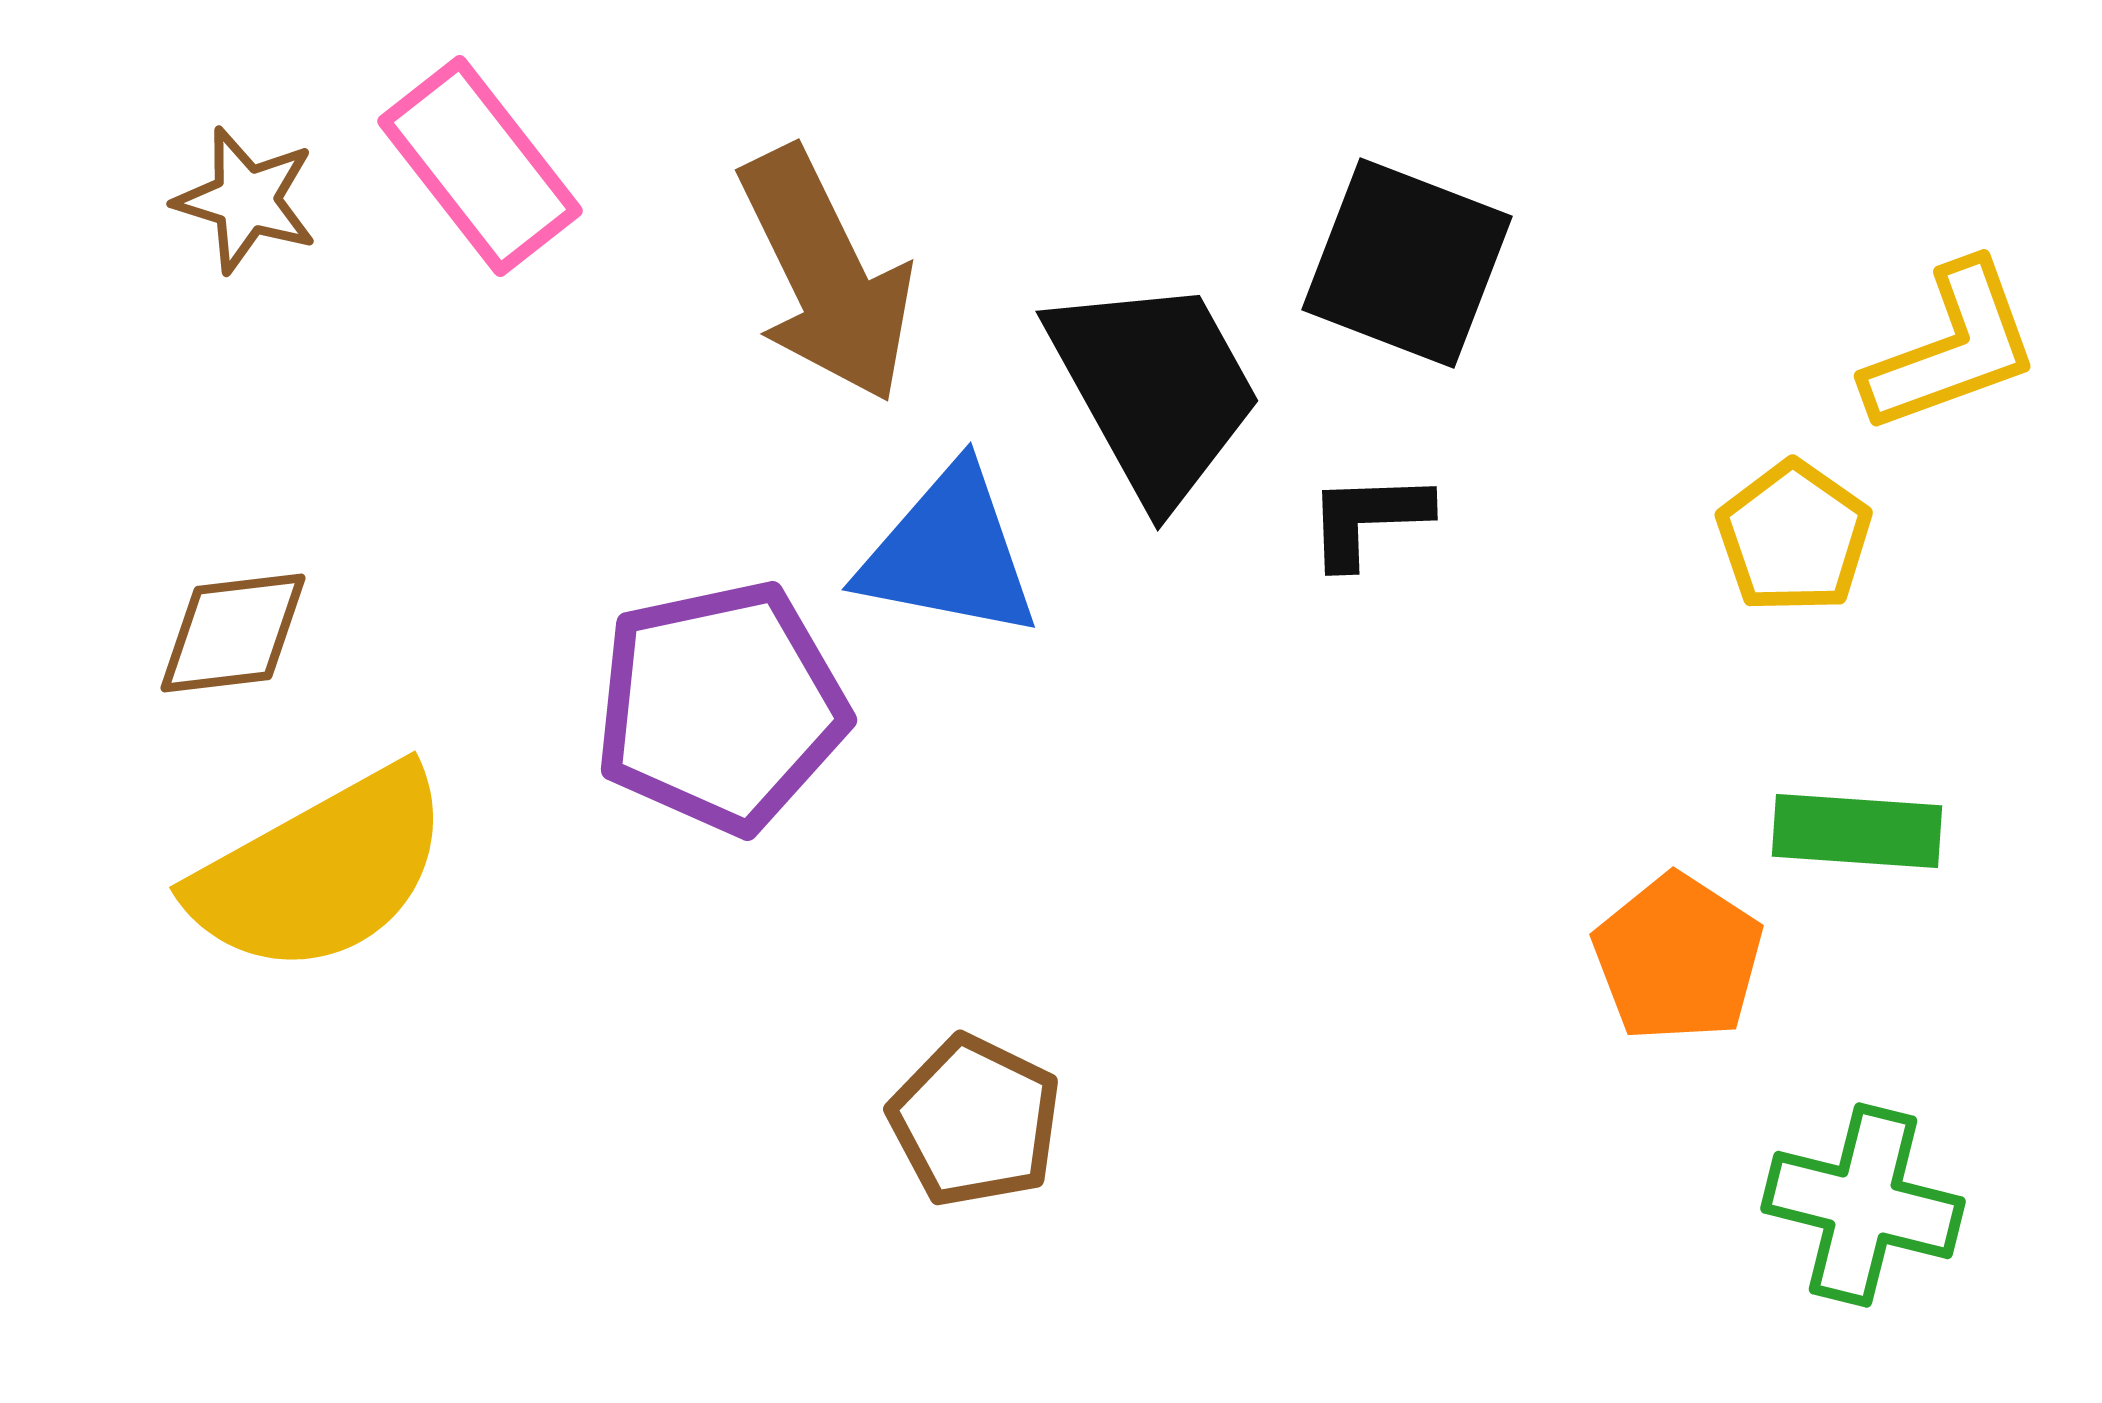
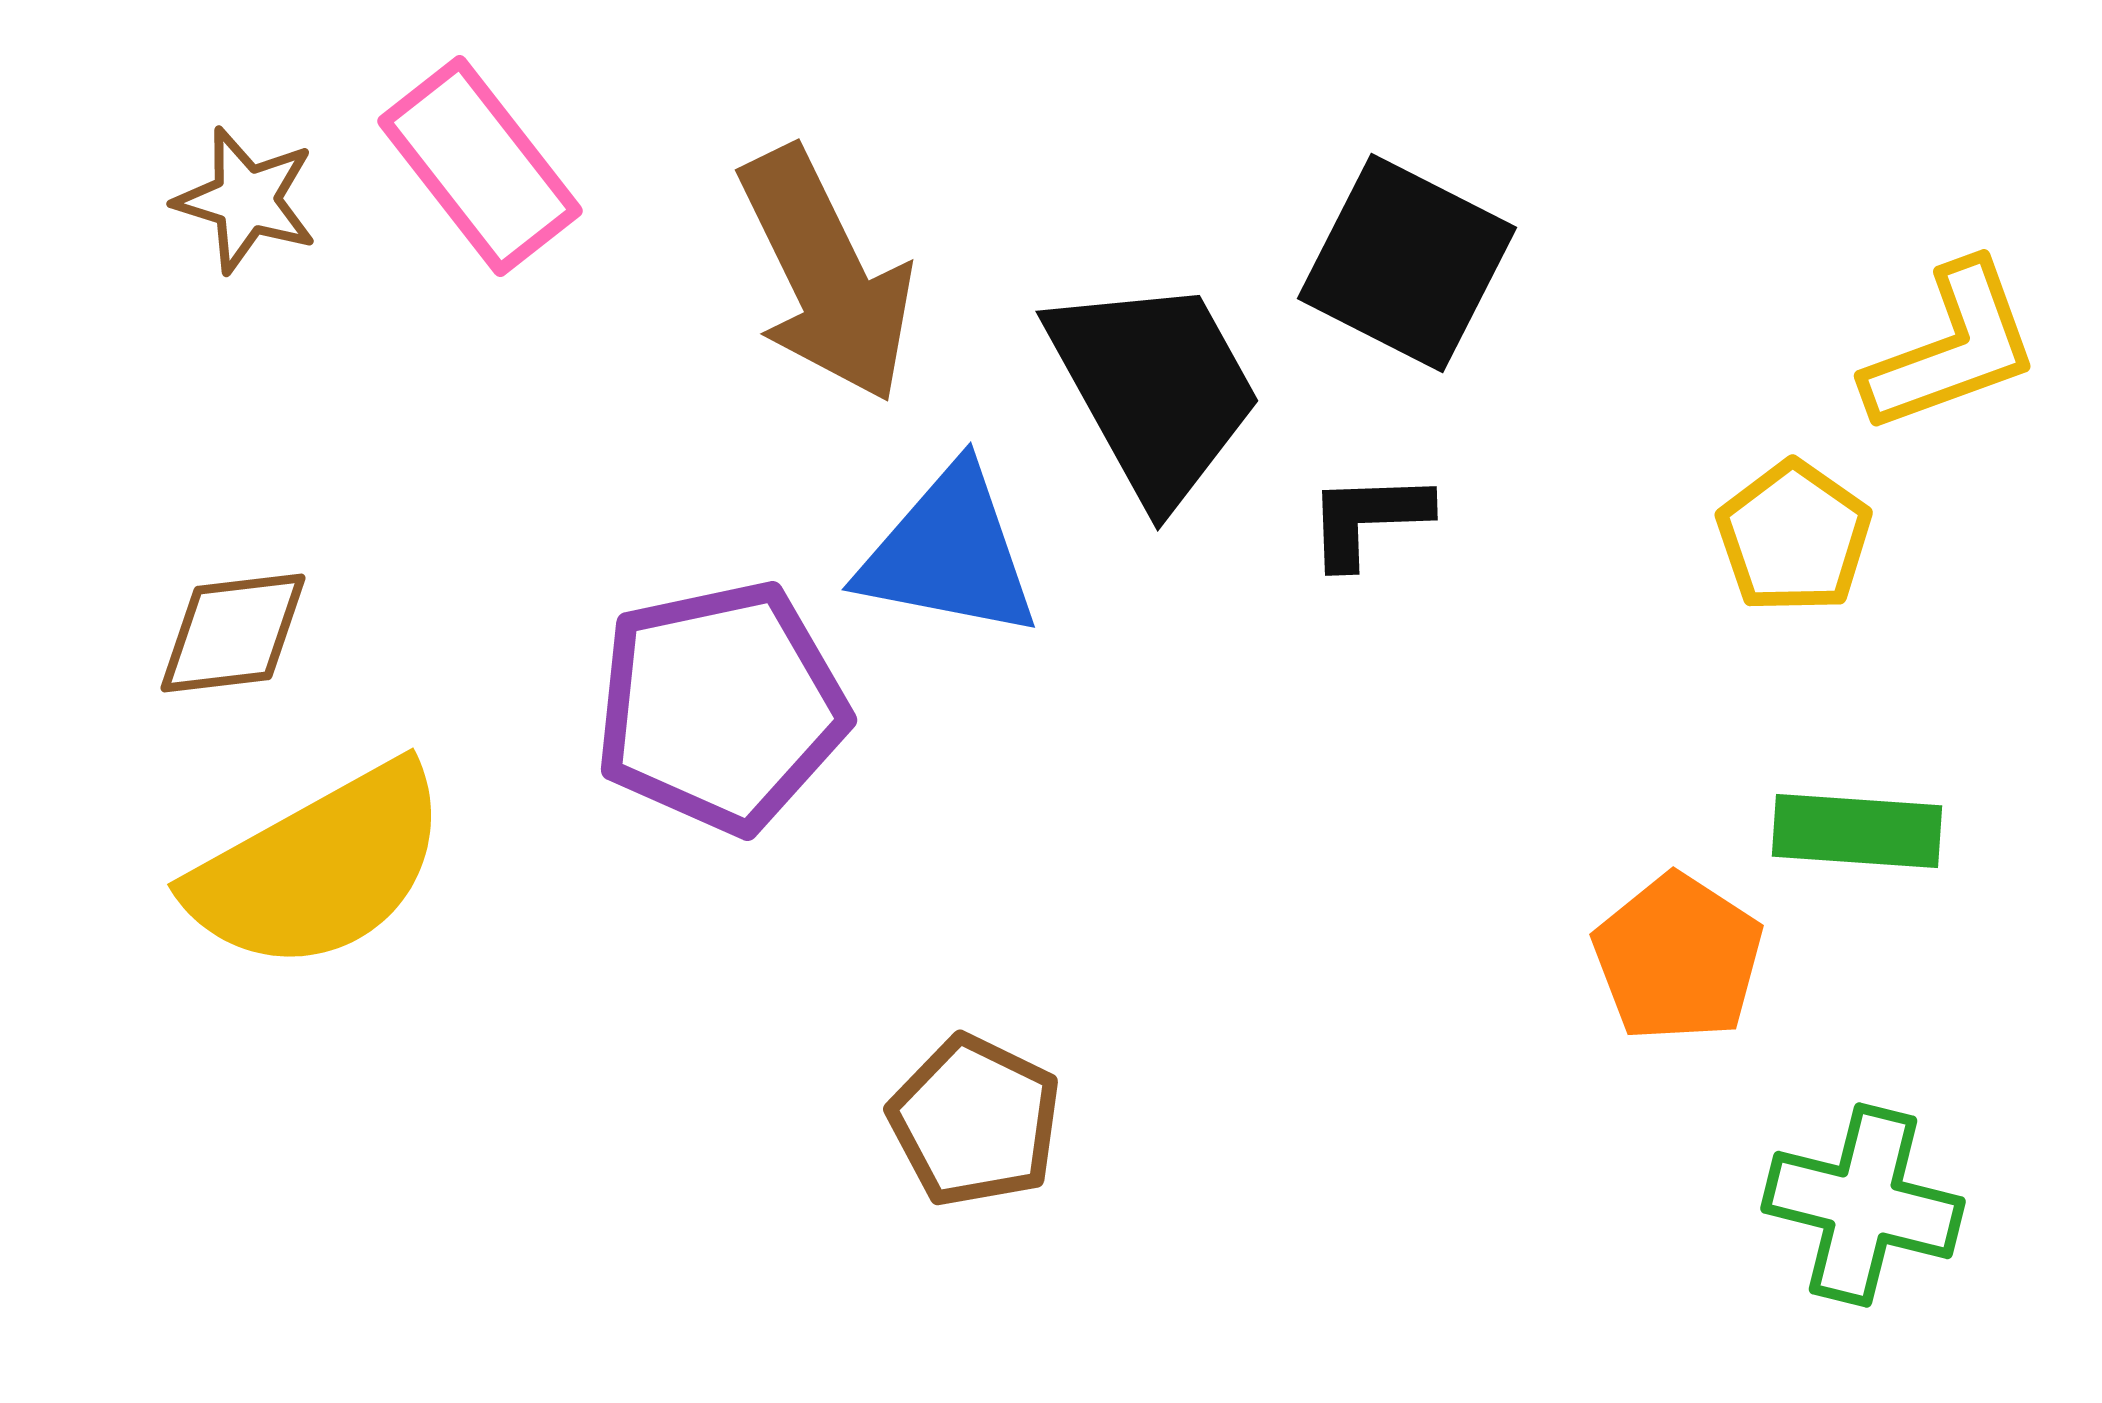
black square: rotated 6 degrees clockwise
yellow semicircle: moved 2 px left, 3 px up
